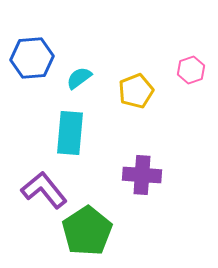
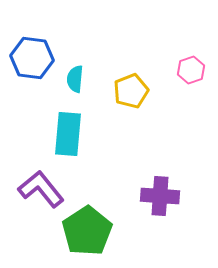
blue hexagon: rotated 12 degrees clockwise
cyan semicircle: moved 4 px left, 1 px down; rotated 48 degrees counterclockwise
yellow pentagon: moved 5 px left
cyan rectangle: moved 2 px left, 1 px down
purple cross: moved 18 px right, 21 px down
purple L-shape: moved 3 px left, 1 px up
